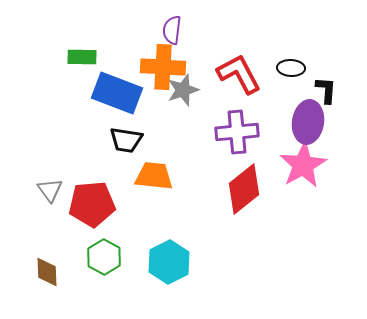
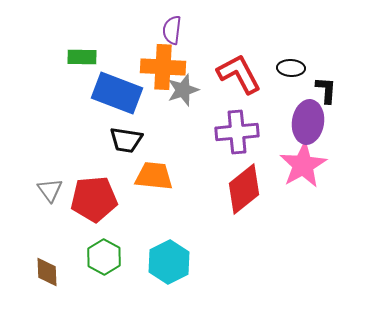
red pentagon: moved 2 px right, 5 px up
